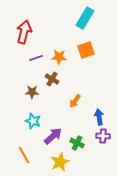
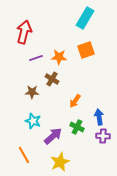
green cross: moved 16 px up
